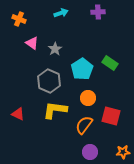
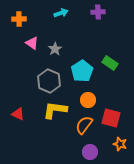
orange cross: rotated 24 degrees counterclockwise
cyan pentagon: moved 2 px down
orange circle: moved 2 px down
red square: moved 2 px down
orange star: moved 3 px left, 8 px up; rotated 24 degrees clockwise
